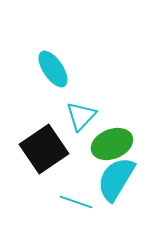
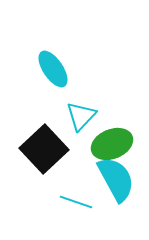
black square: rotated 9 degrees counterclockwise
cyan semicircle: rotated 120 degrees clockwise
